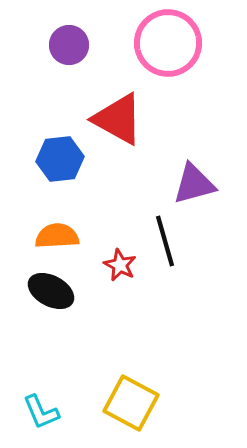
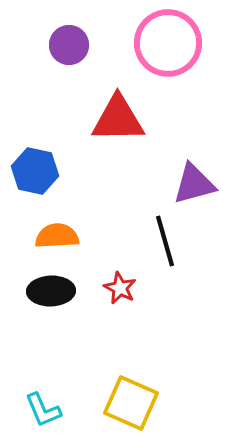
red triangle: rotated 30 degrees counterclockwise
blue hexagon: moved 25 px left, 12 px down; rotated 18 degrees clockwise
red star: moved 23 px down
black ellipse: rotated 30 degrees counterclockwise
yellow square: rotated 4 degrees counterclockwise
cyan L-shape: moved 2 px right, 2 px up
